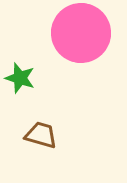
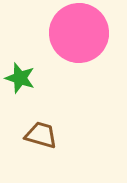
pink circle: moved 2 px left
